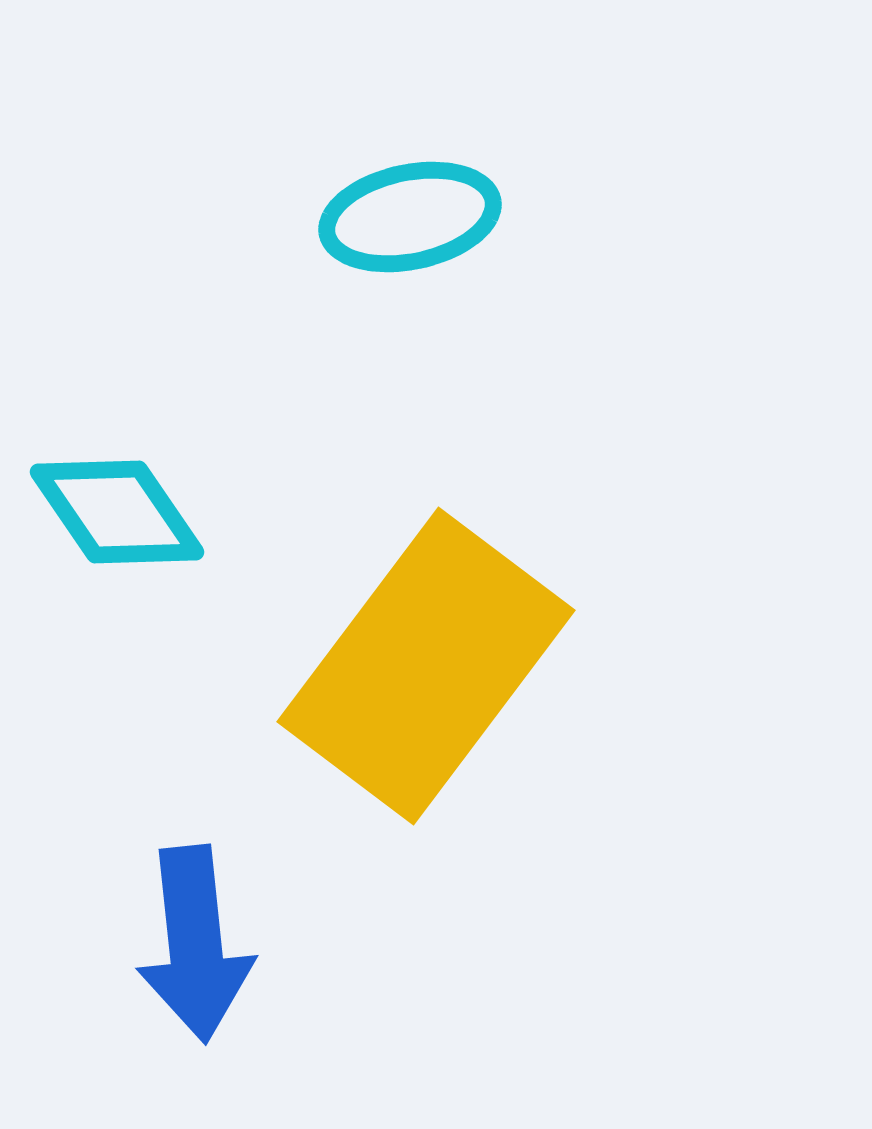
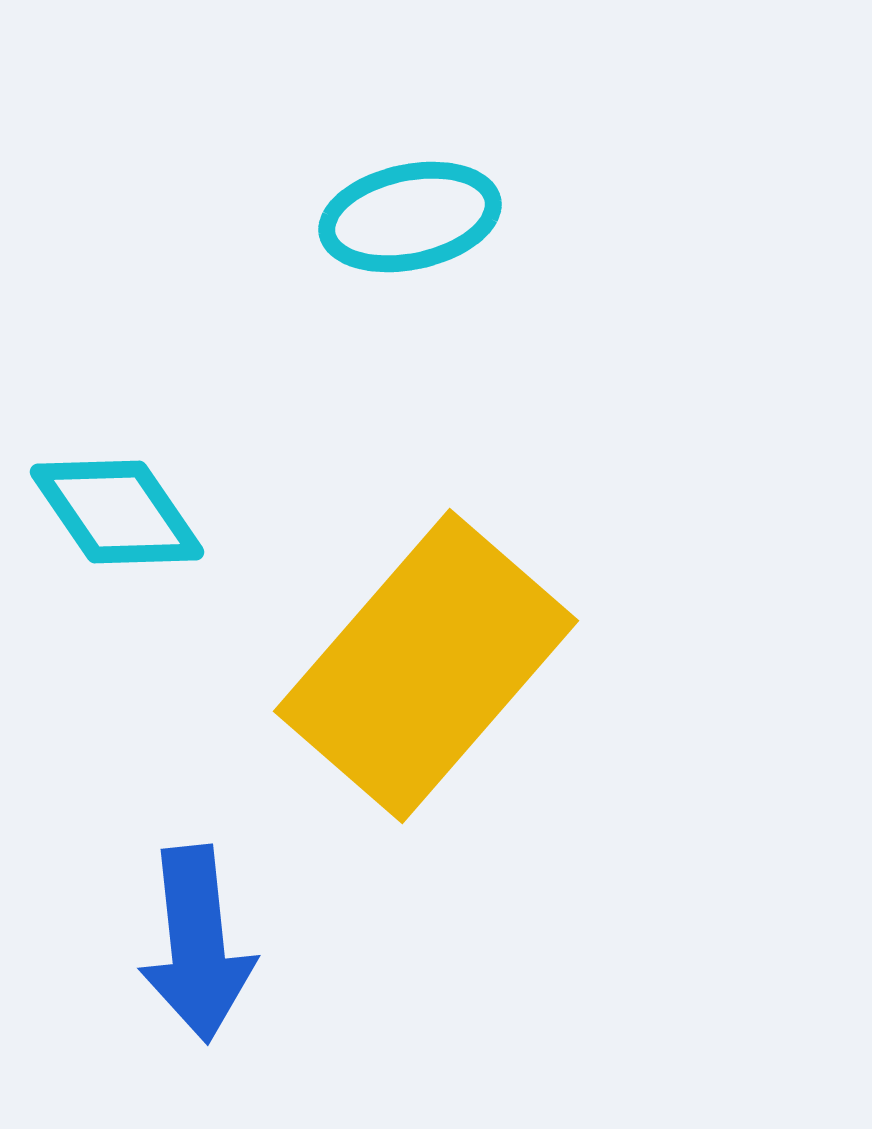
yellow rectangle: rotated 4 degrees clockwise
blue arrow: moved 2 px right
